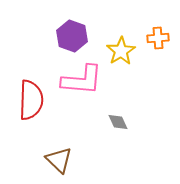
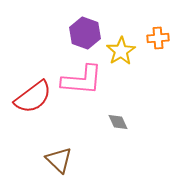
purple hexagon: moved 13 px right, 3 px up
red semicircle: moved 2 px right, 3 px up; rotated 51 degrees clockwise
